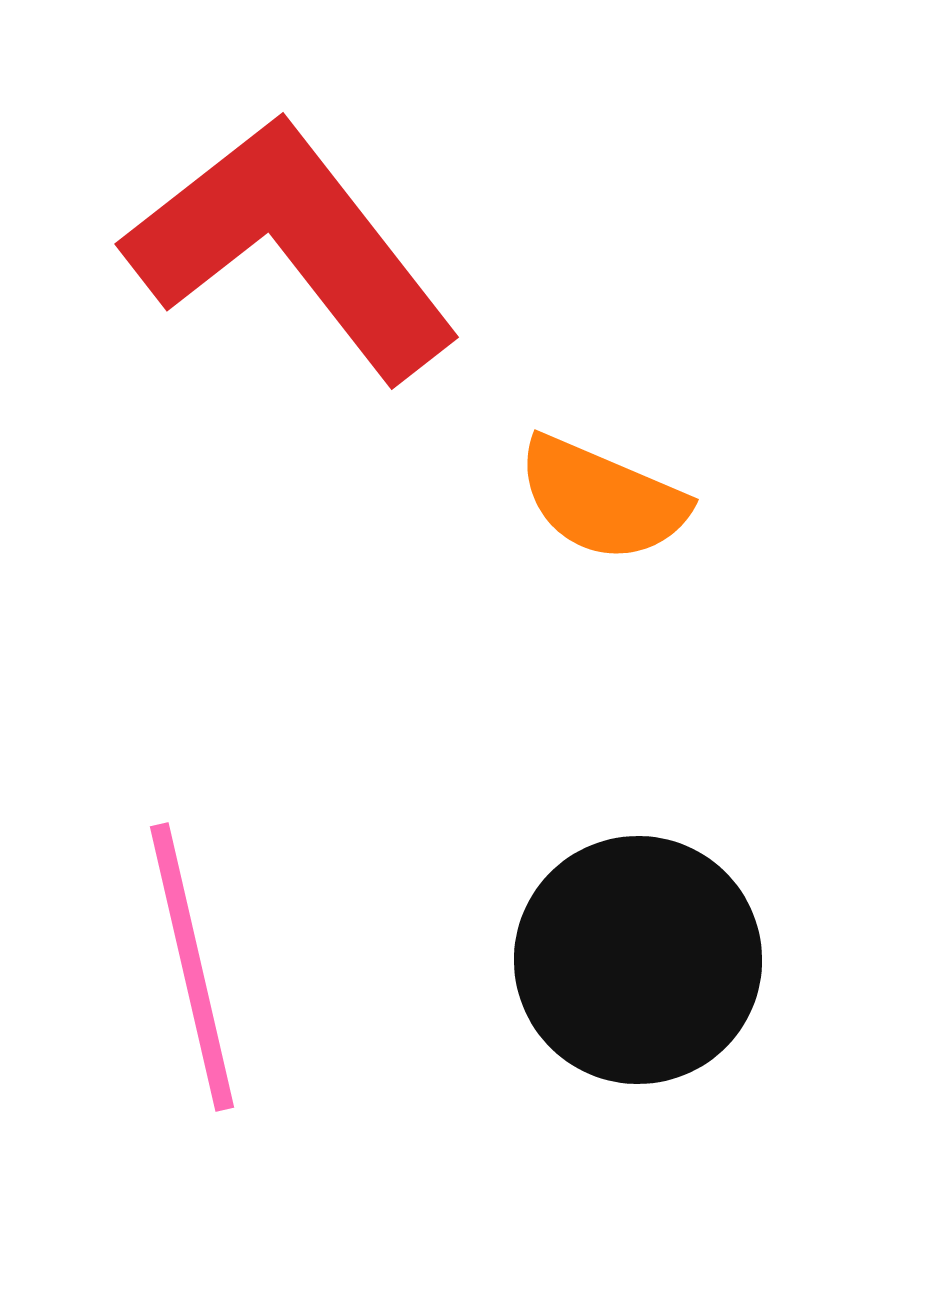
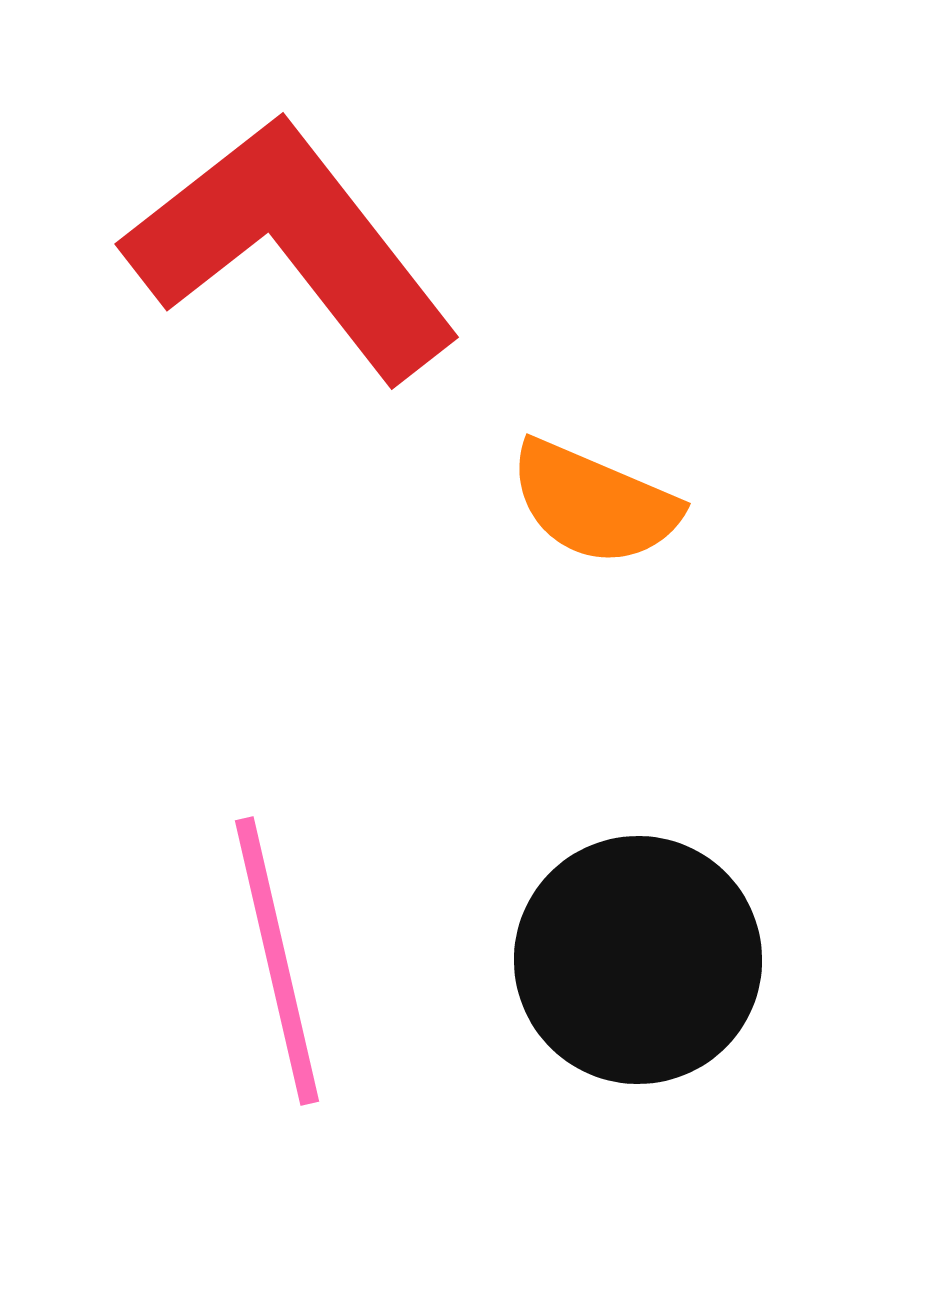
orange semicircle: moved 8 px left, 4 px down
pink line: moved 85 px right, 6 px up
